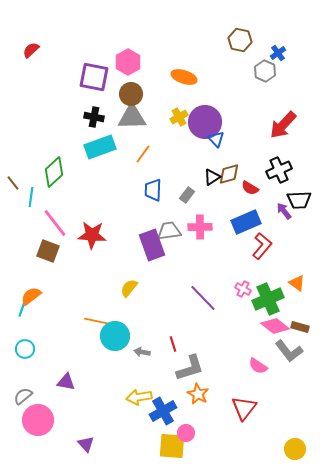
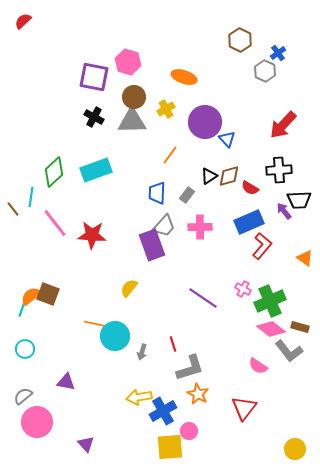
brown hexagon at (240, 40): rotated 15 degrees clockwise
red semicircle at (31, 50): moved 8 px left, 29 px up
pink hexagon at (128, 62): rotated 15 degrees counterclockwise
brown circle at (131, 94): moved 3 px right, 3 px down
black cross at (94, 117): rotated 18 degrees clockwise
gray triangle at (132, 117): moved 4 px down
yellow cross at (179, 117): moved 13 px left, 8 px up
blue triangle at (216, 139): moved 11 px right
cyan rectangle at (100, 147): moved 4 px left, 23 px down
orange line at (143, 154): moved 27 px right, 1 px down
black cross at (279, 170): rotated 20 degrees clockwise
brown diamond at (229, 174): moved 2 px down
black triangle at (212, 177): moved 3 px left, 1 px up
brown line at (13, 183): moved 26 px down
blue trapezoid at (153, 190): moved 4 px right, 3 px down
blue rectangle at (246, 222): moved 3 px right
gray trapezoid at (169, 231): moved 5 px left, 5 px up; rotated 140 degrees clockwise
brown square at (48, 251): moved 43 px down
orange triangle at (297, 283): moved 8 px right, 25 px up
purple line at (203, 298): rotated 12 degrees counterclockwise
green cross at (268, 299): moved 2 px right, 2 px down
orange line at (96, 321): moved 3 px down
pink diamond at (275, 326): moved 4 px left, 3 px down
gray arrow at (142, 352): rotated 84 degrees counterclockwise
pink circle at (38, 420): moved 1 px left, 2 px down
pink circle at (186, 433): moved 3 px right, 2 px up
yellow square at (172, 446): moved 2 px left, 1 px down; rotated 8 degrees counterclockwise
